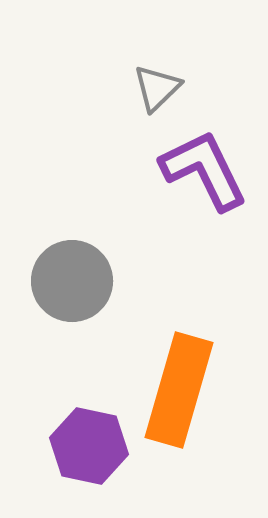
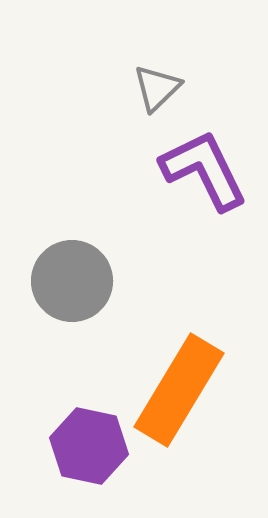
orange rectangle: rotated 15 degrees clockwise
